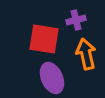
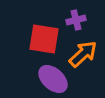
orange arrow: moved 3 px left; rotated 60 degrees clockwise
purple ellipse: moved 1 px right, 1 px down; rotated 24 degrees counterclockwise
